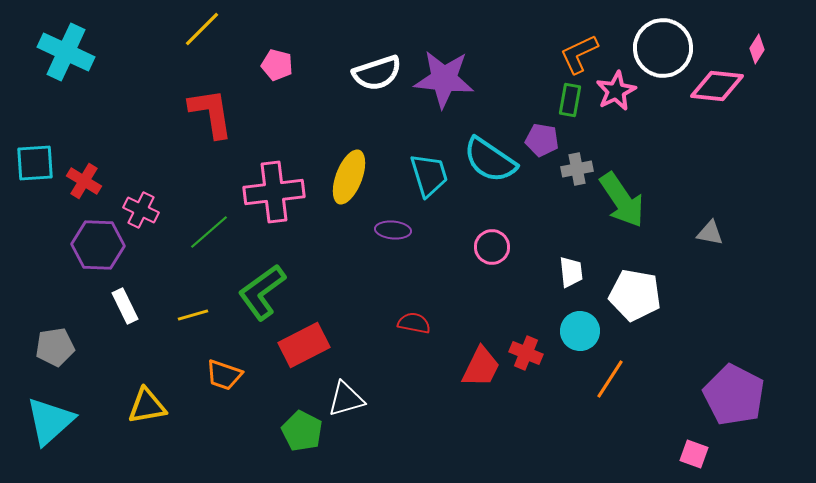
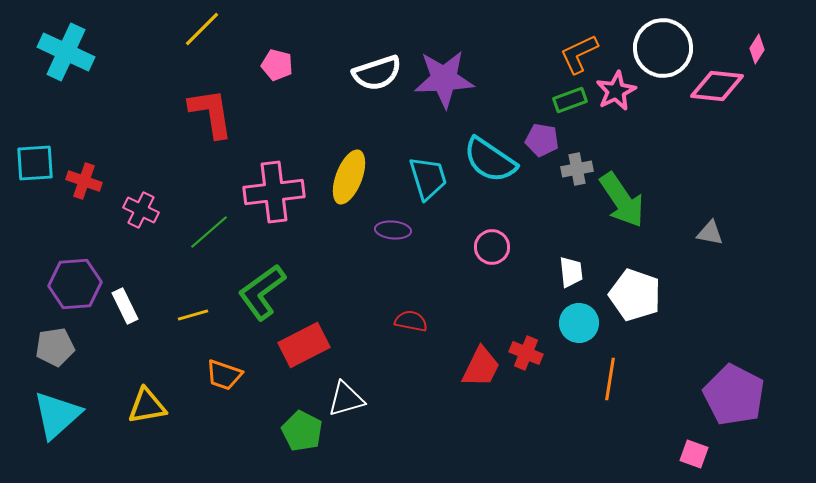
purple star at (444, 79): rotated 8 degrees counterclockwise
green rectangle at (570, 100): rotated 60 degrees clockwise
cyan trapezoid at (429, 175): moved 1 px left, 3 px down
red cross at (84, 181): rotated 12 degrees counterclockwise
purple hexagon at (98, 245): moved 23 px left, 39 px down; rotated 6 degrees counterclockwise
white pentagon at (635, 295): rotated 9 degrees clockwise
red semicircle at (414, 323): moved 3 px left, 2 px up
cyan circle at (580, 331): moved 1 px left, 8 px up
orange line at (610, 379): rotated 24 degrees counterclockwise
cyan triangle at (50, 421): moved 7 px right, 6 px up
